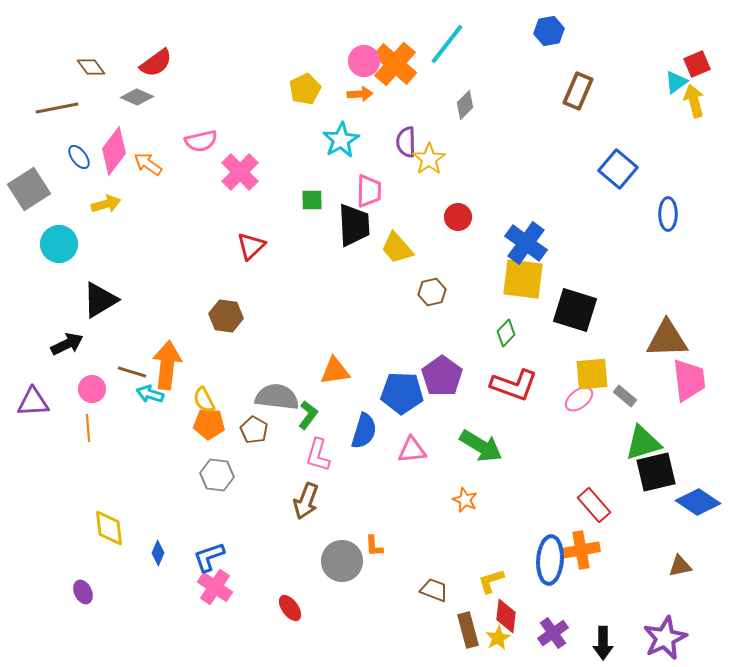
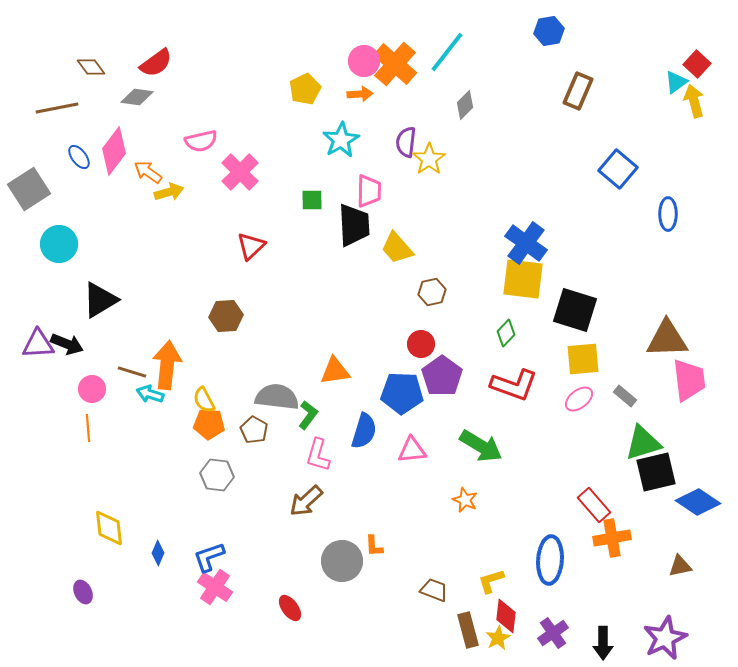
cyan line at (447, 44): moved 8 px down
red square at (697, 64): rotated 24 degrees counterclockwise
gray diamond at (137, 97): rotated 16 degrees counterclockwise
purple semicircle at (406, 142): rotated 8 degrees clockwise
orange arrow at (148, 164): moved 8 px down
yellow arrow at (106, 204): moved 63 px right, 12 px up
red circle at (458, 217): moved 37 px left, 127 px down
brown hexagon at (226, 316): rotated 12 degrees counterclockwise
black arrow at (67, 344): rotated 48 degrees clockwise
yellow square at (592, 374): moved 9 px left, 15 px up
purple triangle at (33, 402): moved 5 px right, 58 px up
brown arrow at (306, 501): rotated 27 degrees clockwise
orange cross at (581, 550): moved 31 px right, 12 px up
